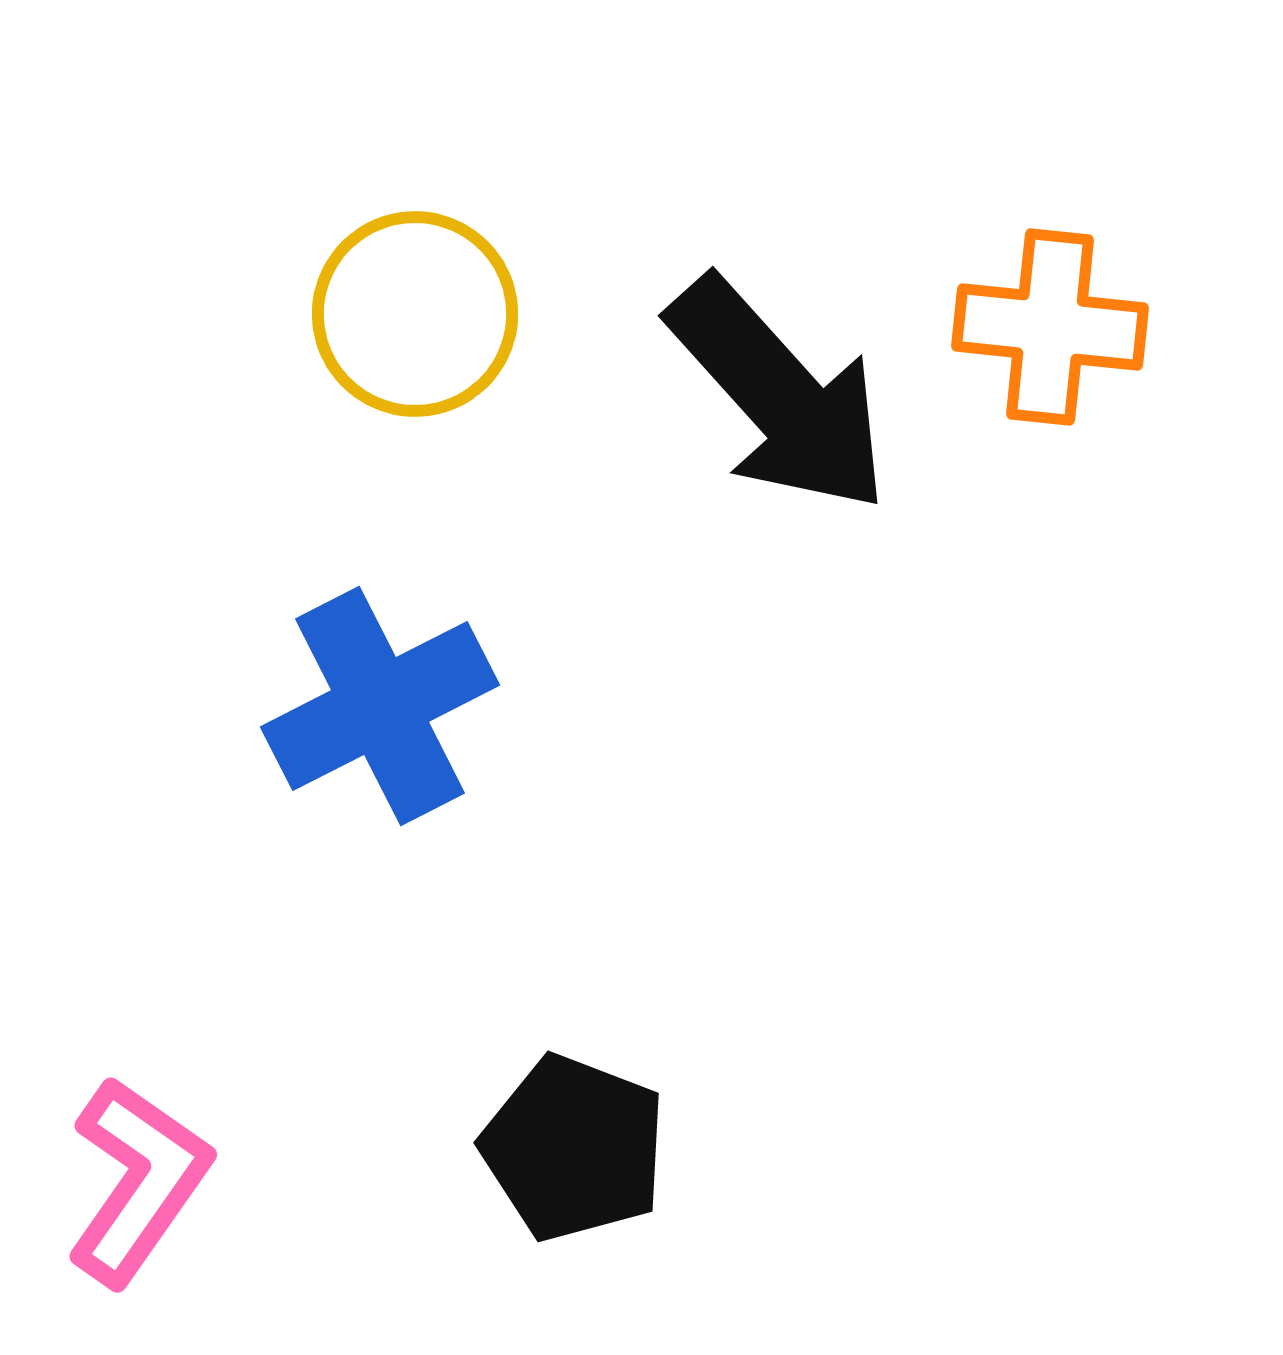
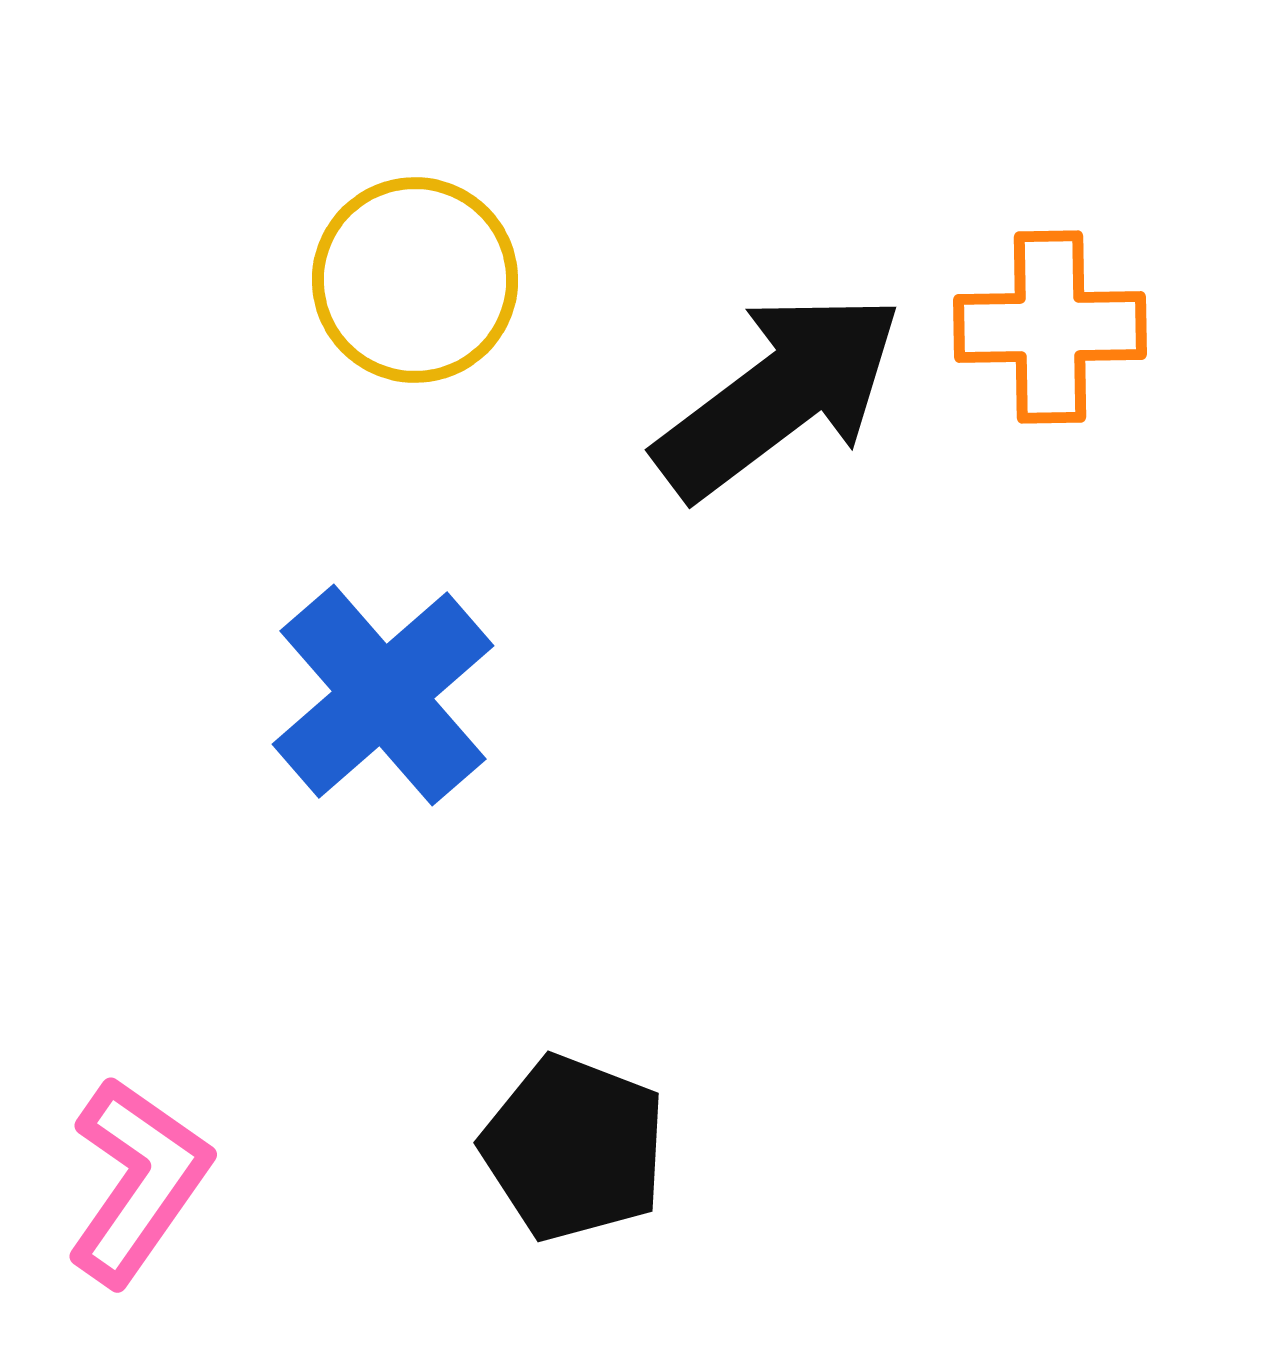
yellow circle: moved 34 px up
orange cross: rotated 7 degrees counterclockwise
black arrow: rotated 85 degrees counterclockwise
blue cross: moved 3 px right, 11 px up; rotated 14 degrees counterclockwise
